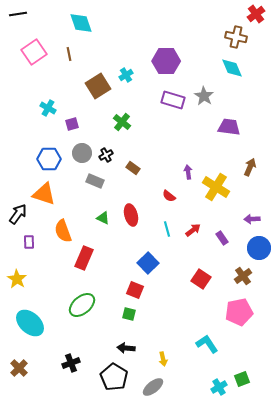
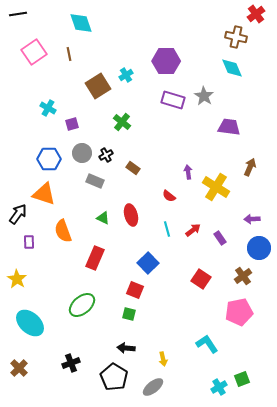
purple rectangle at (222, 238): moved 2 px left
red rectangle at (84, 258): moved 11 px right
